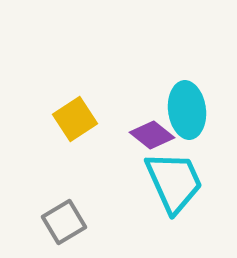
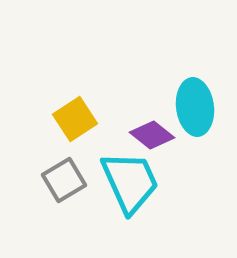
cyan ellipse: moved 8 px right, 3 px up
cyan trapezoid: moved 44 px left
gray square: moved 42 px up
